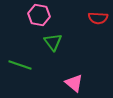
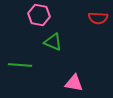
green triangle: rotated 30 degrees counterclockwise
green line: rotated 15 degrees counterclockwise
pink triangle: rotated 30 degrees counterclockwise
